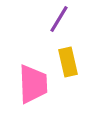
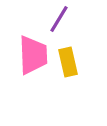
pink trapezoid: moved 29 px up
